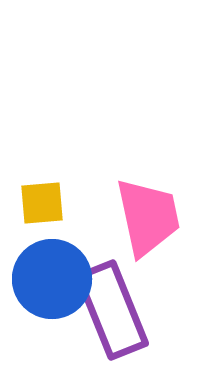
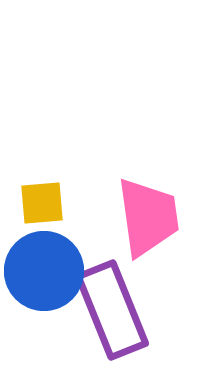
pink trapezoid: rotated 4 degrees clockwise
blue circle: moved 8 px left, 8 px up
